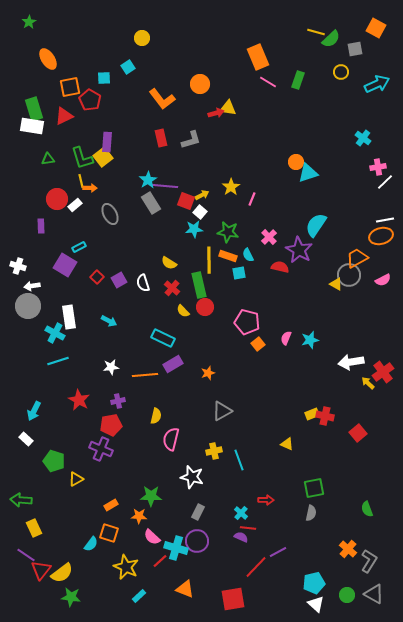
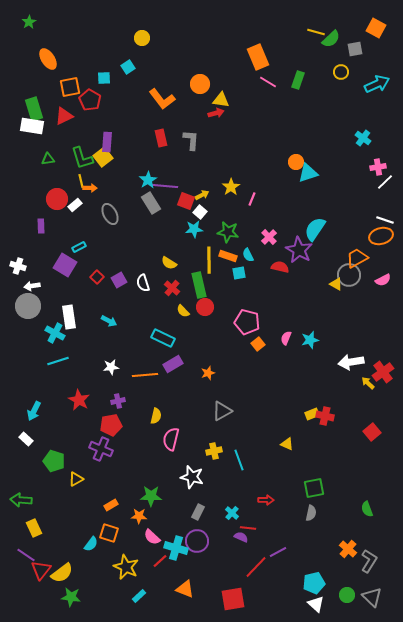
yellow triangle at (228, 108): moved 7 px left, 8 px up
gray L-shape at (191, 140): rotated 70 degrees counterclockwise
white line at (385, 220): rotated 30 degrees clockwise
cyan semicircle at (316, 225): moved 1 px left, 4 px down
red square at (358, 433): moved 14 px right, 1 px up
cyan cross at (241, 513): moved 9 px left
gray triangle at (374, 594): moved 2 px left, 3 px down; rotated 15 degrees clockwise
